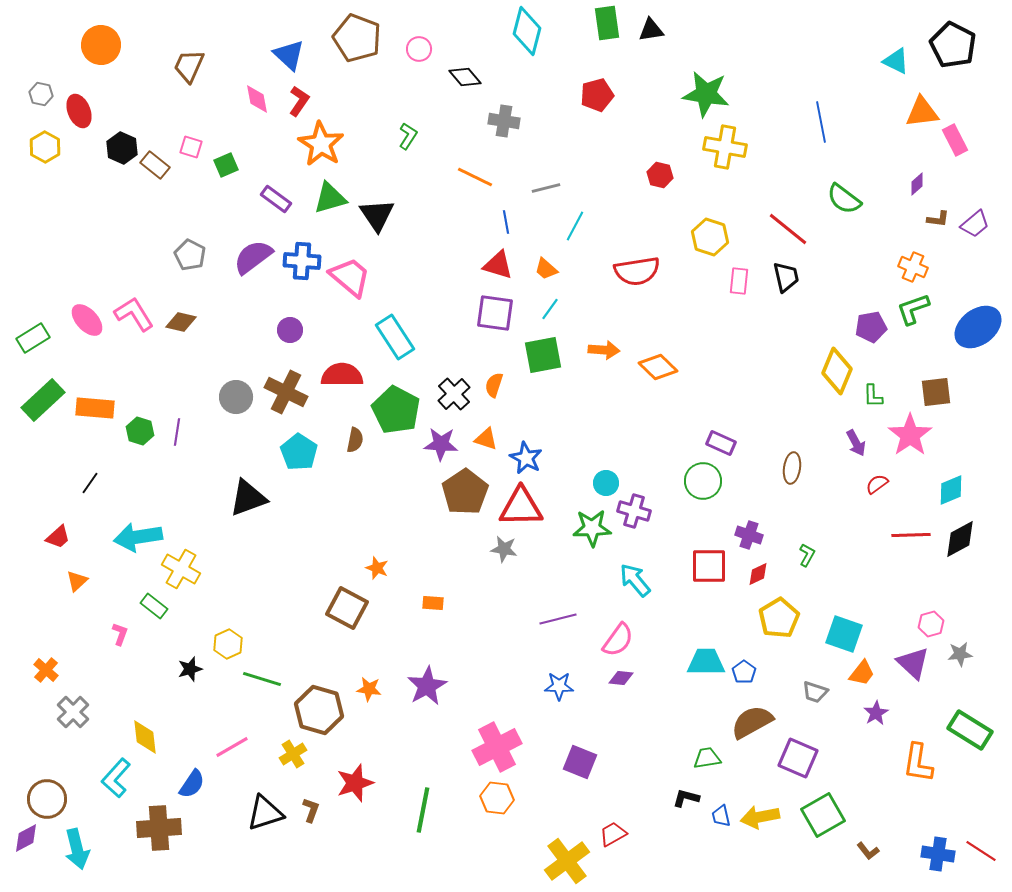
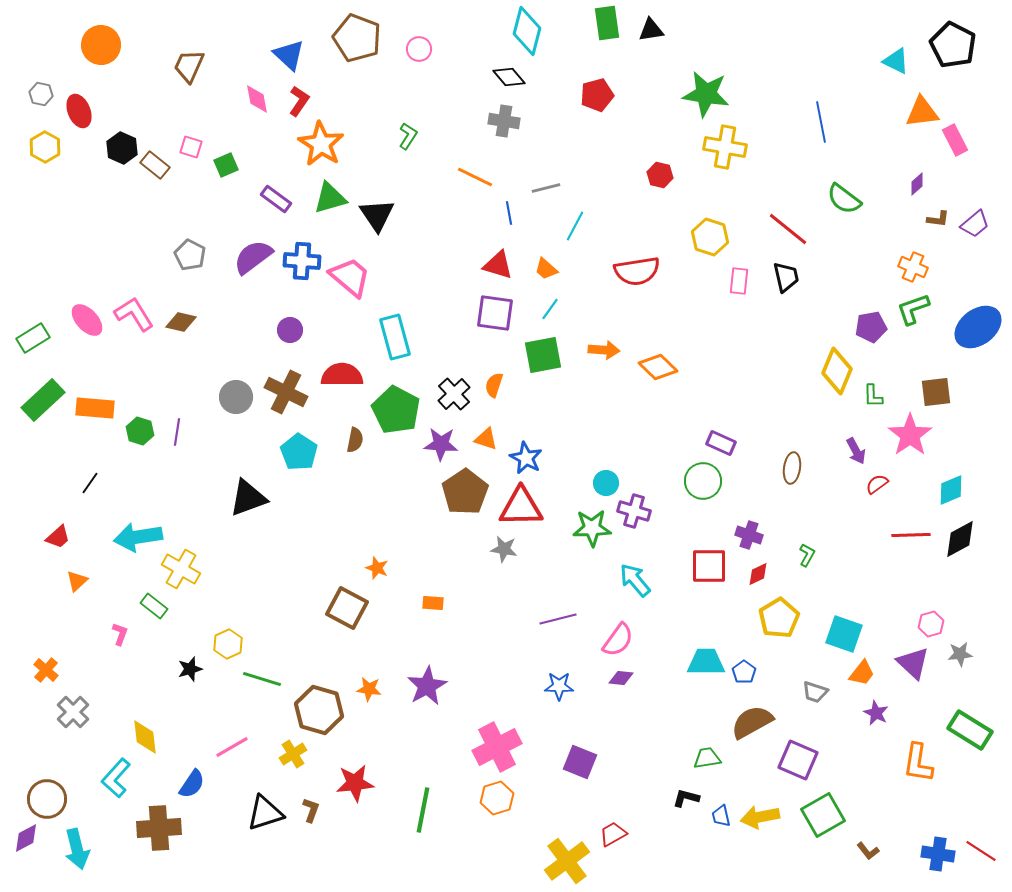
black diamond at (465, 77): moved 44 px right
blue line at (506, 222): moved 3 px right, 9 px up
cyan rectangle at (395, 337): rotated 18 degrees clockwise
purple arrow at (856, 443): moved 8 px down
purple star at (876, 713): rotated 15 degrees counterclockwise
purple square at (798, 758): moved 2 px down
red star at (355, 783): rotated 12 degrees clockwise
orange hexagon at (497, 798): rotated 24 degrees counterclockwise
